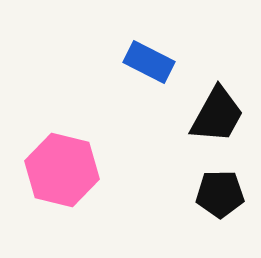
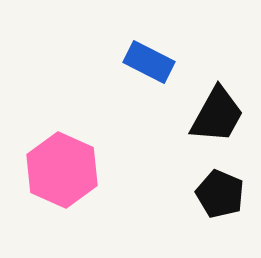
pink hexagon: rotated 10 degrees clockwise
black pentagon: rotated 24 degrees clockwise
